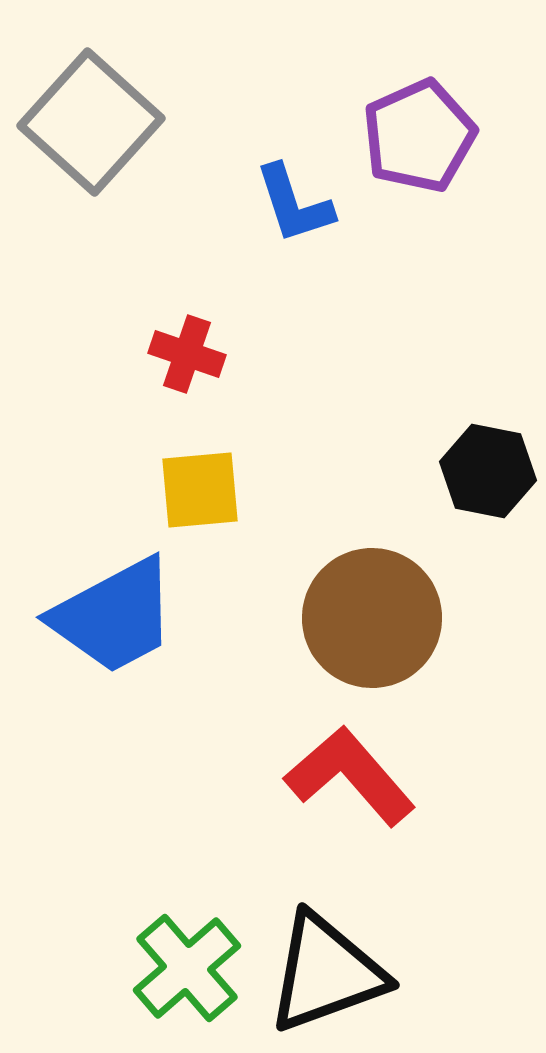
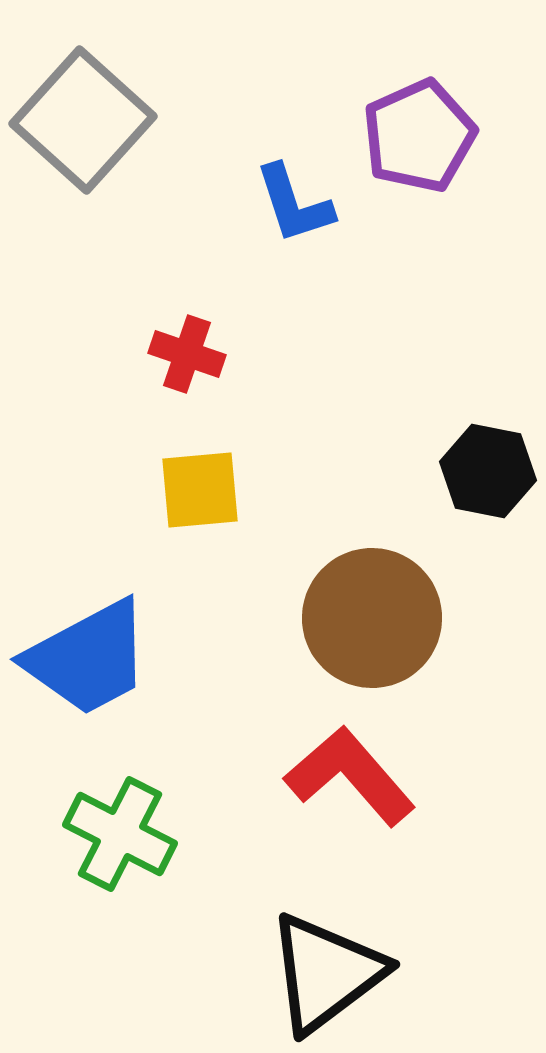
gray square: moved 8 px left, 2 px up
blue trapezoid: moved 26 px left, 42 px down
green cross: moved 67 px left, 134 px up; rotated 22 degrees counterclockwise
black triangle: rotated 17 degrees counterclockwise
